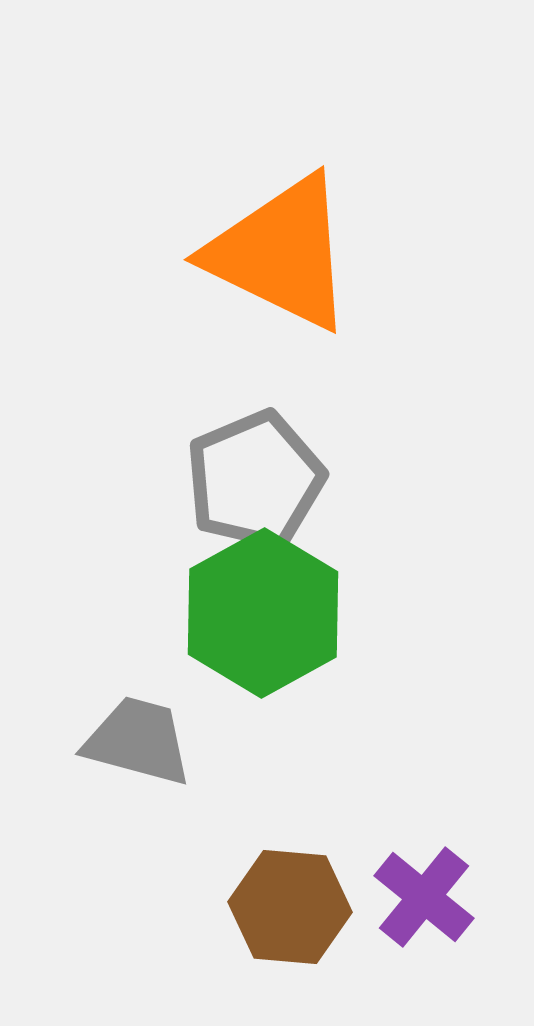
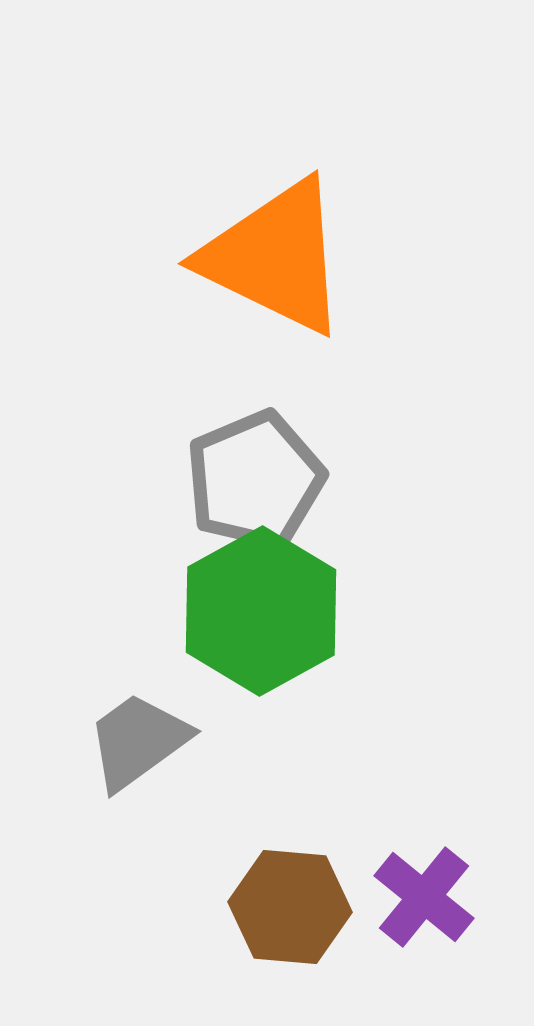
orange triangle: moved 6 px left, 4 px down
green hexagon: moved 2 px left, 2 px up
gray trapezoid: rotated 51 degrees counterclockwise
